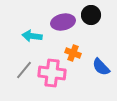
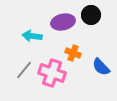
pink cross: rotated 12 degrees clockwise
